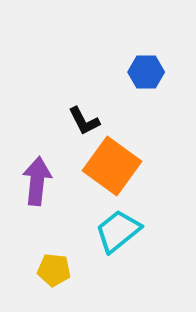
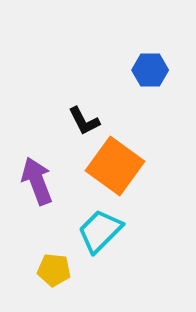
blue hexagon: moved 4 px right, 2 px up
orange square: moved 3 px right
purple arrow: rotated 27 degrees counterclockwise
cyan trapezoid: moved 18 px left; rotated 6 degrees counterclockwise
